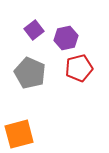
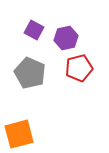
purple square: rotated 24 degrees counterclockwise
